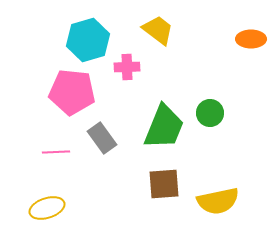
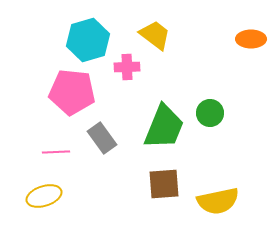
yellow trapezoid: moved 3 px left, 5 px down
yellow ellipse: moved 3 px left, 12 px up
